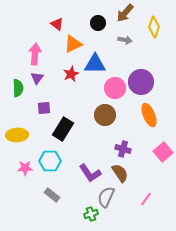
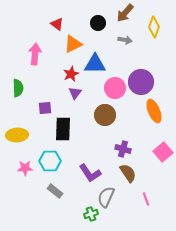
purple triangle: moved 38 px right, 15 px down
purple square: moved 1 px right
orange ellipse: moved 5 px right, 4 px up
black rectangle: rotated 30 degrees counterclockwise
brown semicircle: moved 8 px right
gray rectangle: moved 3 px right, 4 px up
pink line: rotated 56 degrees counterclockwise
